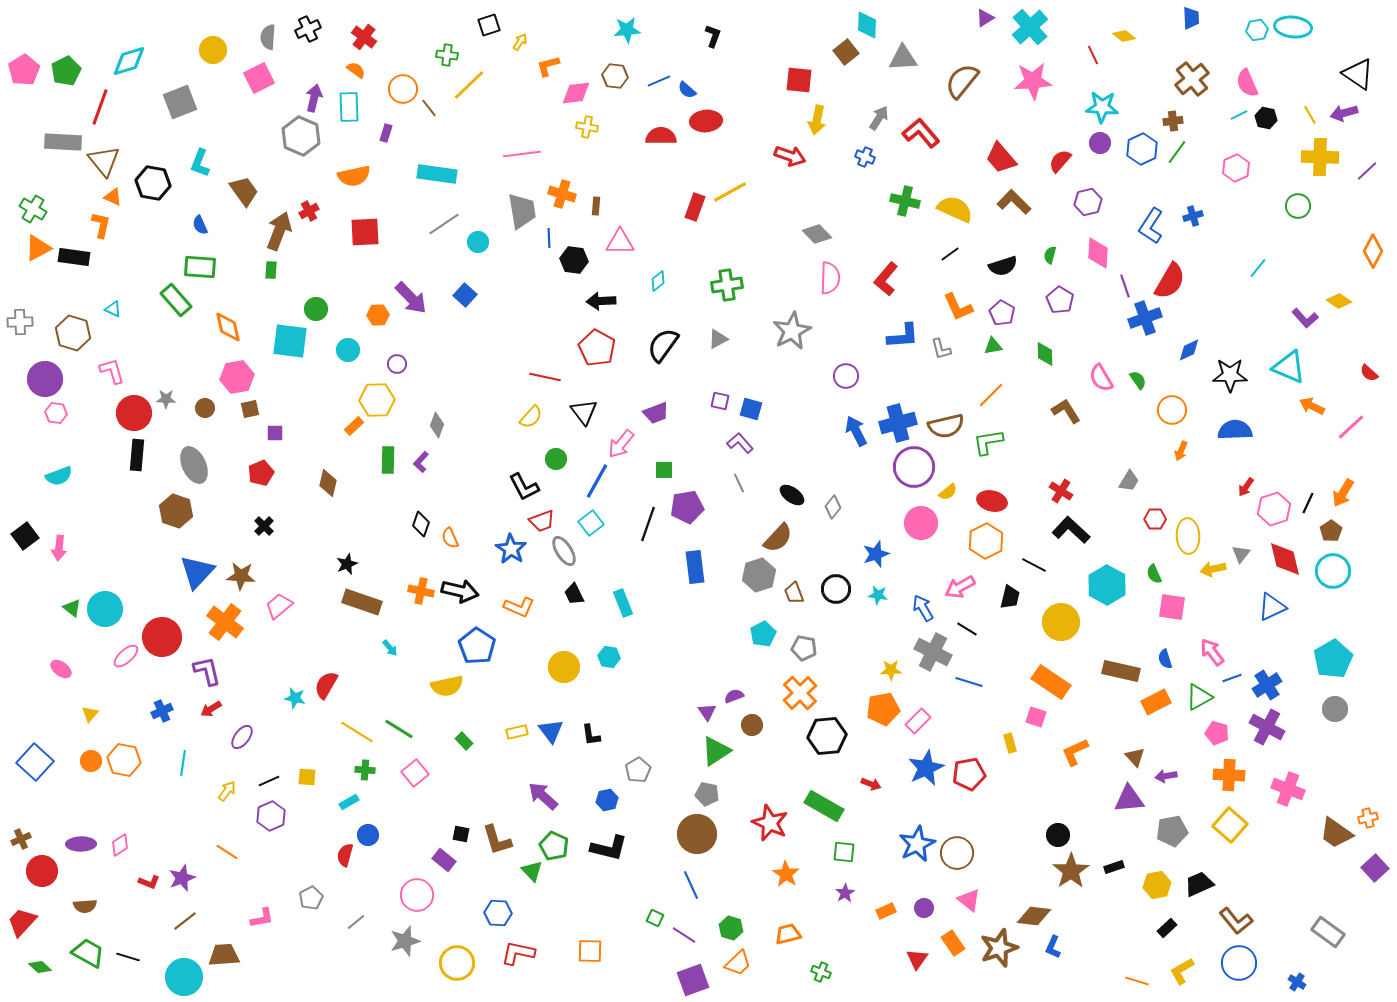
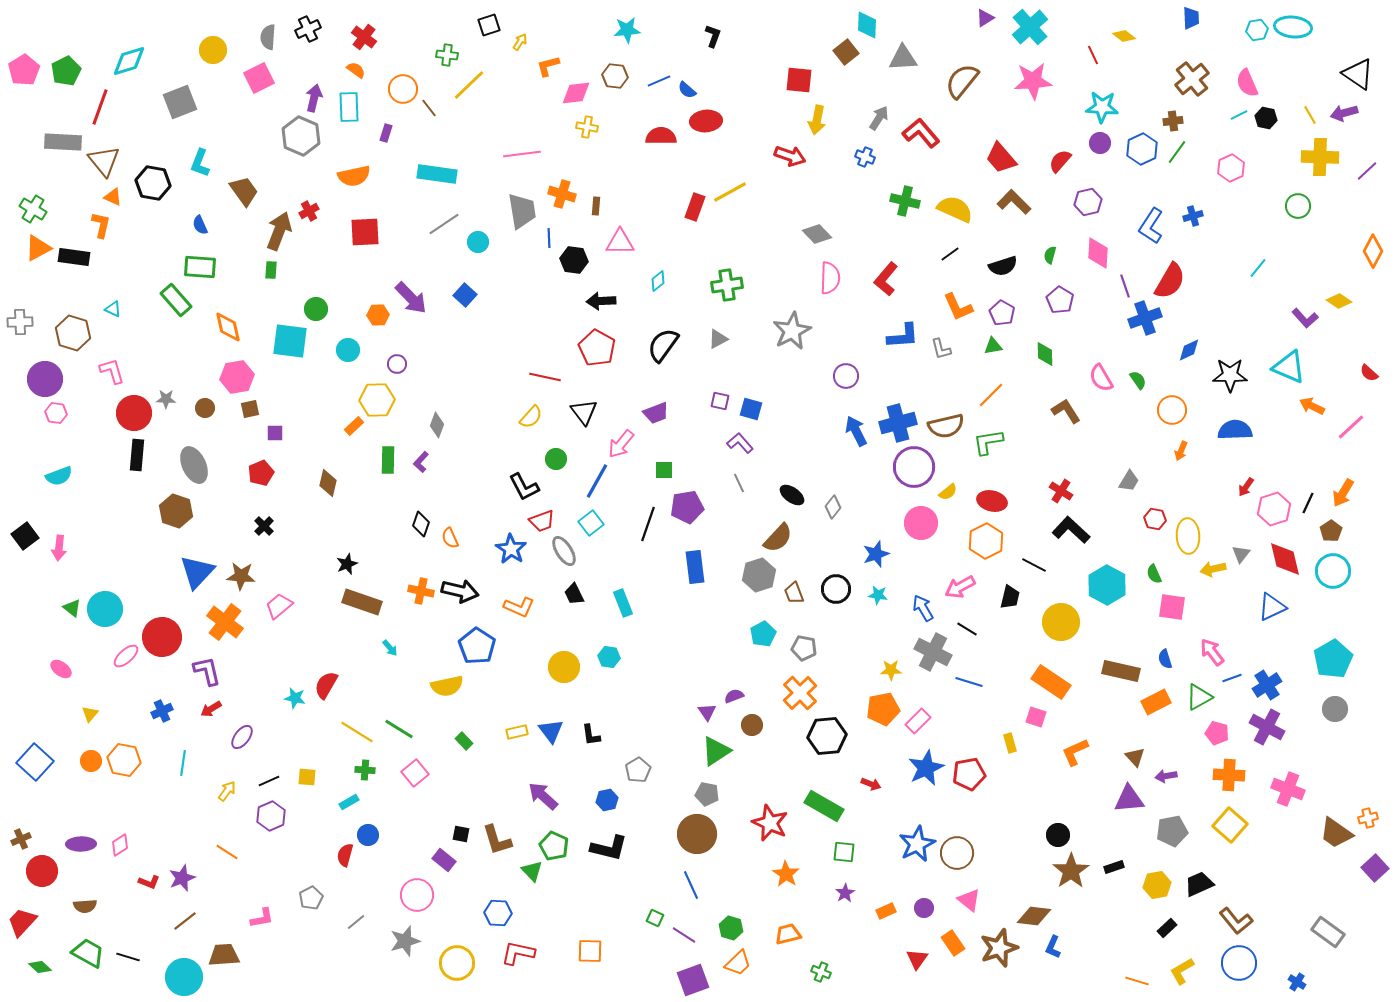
pink hexagon at (1236, 168): moved 5 px left
red hexagon at (1155, 519): rotated 10 degrees clockwise
